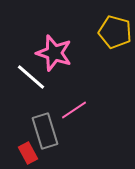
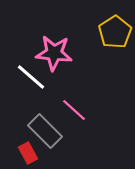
yellow pentagon: rotated 24 degrees clockwise
pink star: rotated 12 degrees counterclockwise
pink line: rotated 76 degrees clockwise
gray rectangle: rotated 28 degrees counterclockwise
